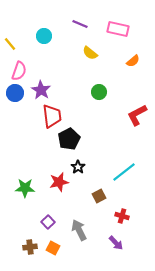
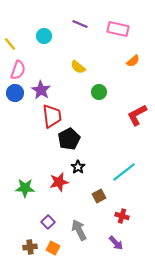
yellow semicircle: moved 12 px left, 14 px down
pink semicircle: moved 1 px left, 1 px up
